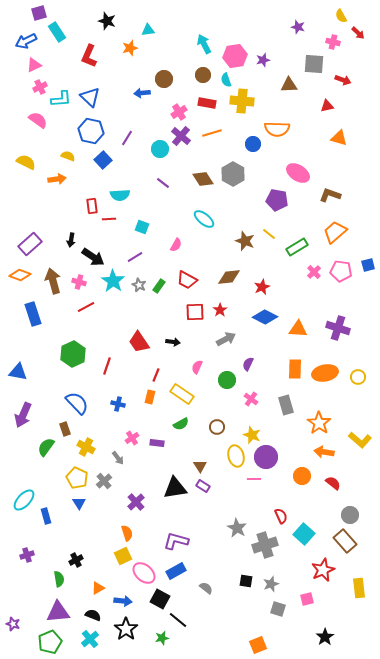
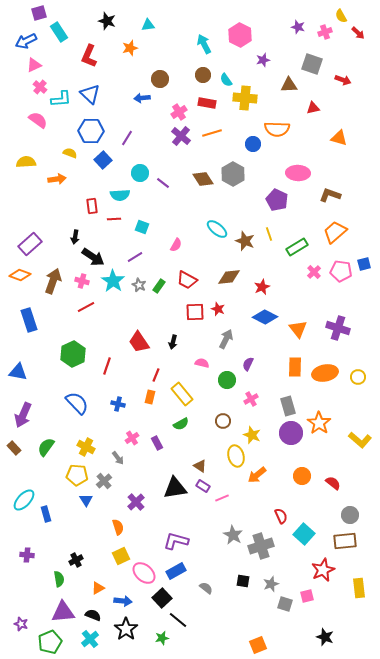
cyan triangle at (148, 30): moved 5 px up
cyan rectangle at (57, 32): moved 2 px right
pink cross at (333, 42): moved 8 px left, 10 px up; rotated 32 degrees counterclockwise
pink hexagon at (235, 56): moved 5 px right, 21 px up; rotated 25 degrees counterclockwise
gray square at (314, 64): moved 2 px left; rotated 15 degrees clockwise
brown circle at (164, 79): moved 4 px left
cyan semicircle at (226, 80): rotated 16 degrees counterclockwise
pink cross at (40, 87): rotated 24 degrees counterclockwise
blue arrow at (142, 93): moved 5 px down
blue triangle at (90, 97): moved 3 px up
yellow cross at (242, 101): moved 3 px right, 3 px up
red triangle at (327, 106): moved 14 px left, 2 px down
blue hexagon at (91, 131): rotated 10 degrees counterclockwise
cyan circle at (160, 149): moved 20 px left, 24 px down
yellow semicircle at (68, 156): moved 2 px right, 3 px up
yellow semicircle at (26, 162): rotated 30 degrees counterclockwise
pink ellipse at (298, 173): rotated 30 degrees counterclockwise
purple pentagon at (277, 200): rotated 15 degrees clockwise
red line at (109, 219): moved 5 px right
cyan ellipse at (204, 219): moved 13 px right, 10 px down
yellow line at (269, 234): rotated 32 degrees clockwise
black arrow at (71, 240): moved 4 px right, 3 px up
blue square at (368, 265): moved 4 px left, 1 px up
brown arrow at (53, 281): rotated 35 degrees clockwise
pink cross at (79, 282): moved 3 px right, 1 px up
red star at (220, 310): moved 2 px left, 1 px up; rotated 16 degrees counterclockwise
blue rectangle at (33, 314): moved 4 px left, 6 px down
orange triangle at (298, 329): rotated 48 degrees clockwise
gray arrow at (226, 339): rotated 36 degrees counterclockwise
black arrow at (173, 342): rotated 96 degrees clockwise
pink semicircle at (197, 367): moved 5 px right, 4 px up; rotated 80 degrees clockwise
orange rectangle at (295, 369): moved 2 px up
yellow rectangle at (182, 394): rotated 15 degrees clockwise
pink cross at (251, 399): rotated 24 degrees clockwise
gray rectangle at (286, 405): moved 2 px right, 1 px down
brown circle at (217, 427): moved 6 px right, 6 px up
brown rectangle at (65, 429): moved 51 px left, 19 px down; rotated 24 degrees counterclockwise
purple rectangle at (157, 443): rotated 56 degrees clockwise
orange arrow at (324, 452): moved 67 px left, 23 px down; rotated 48 degrees counterclockwise
purple circle at (266, 457): moved 25 px right, 24 px up
brown triangle at (200, 466): rotated 24 degrees counterclockwise
yellow pentagon at (77, 478): moved 3 px up; rotated 20 degrees counterclockwise
pink line at (254, 479): moved 32 px left, 19 px down; rotated 24 degrees counterclockwise
blue triangle at (79, 503): moved 7 px right, 3 px up
blue rectangle at (46, 516): moved 2 px up
gray star at (237, 528): moved 4 px left, 7 px down
orange semicircle at (127, 533): moved 9 px left, 6 px up
brown rectangle at (345, 541): rotated 55 degrees counterclockwise
gray cross at (265, 545): moved 4 px left, 1 px down
purple cross at (27, 555): rotated 24 degrees clockwise
yellow square at (123, 556): moved 2 px left
black square at (246, 581): moved 3 px left
black square at (160, 599): moved 2 px right, 1 px up; rotated 18 degrees clockwise
pink square at (307, 599): moved 3 px up
gray square at (278, 609): moved 7 px right, 5 px up
purple triangle at (58, 612): moved 5 px right
purple star at (13, 624): moved 8 px right
black star at (325, 637): rotated 18 degrees counterclockwise
